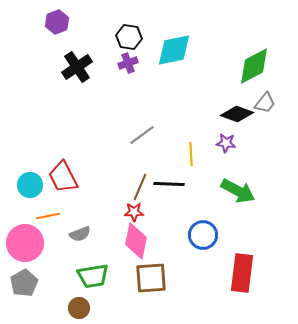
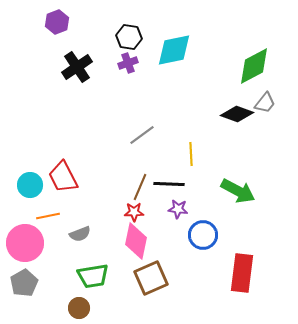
purple star: moved 48 px left, 66 px down
brown square: rotated 20 degrees counterclockwise
